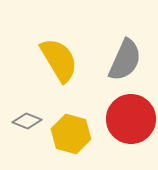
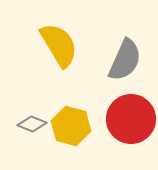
yellow semicircle: moved 15 px up
gray diamond: moved 5 px right, 3 px down
yellow hexagon: moved 8 px up
